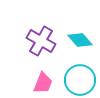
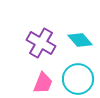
purple cross: moved 2 px down
cyan circle: moved 2 px left, 1 px up
